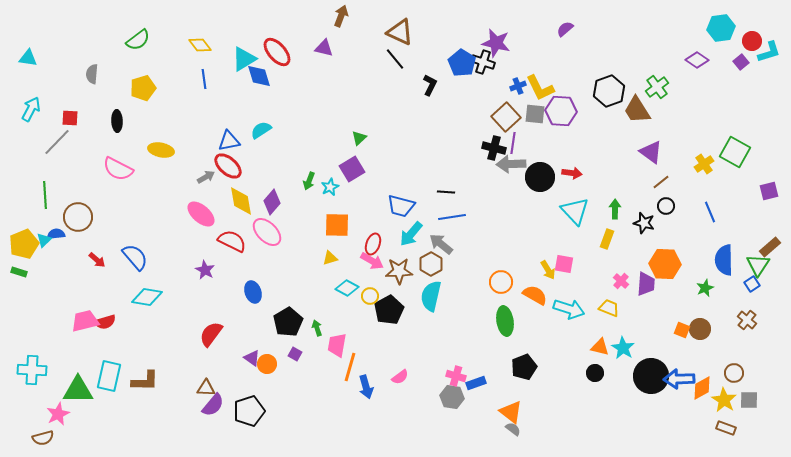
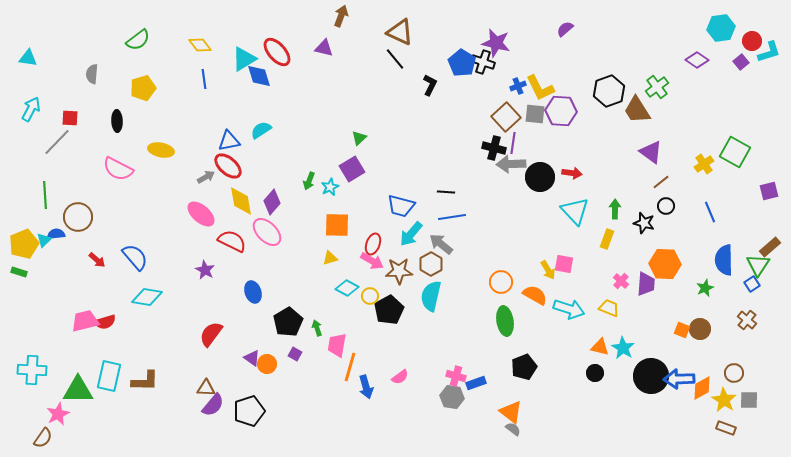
brown semicircle at (43, 438): rotated 40 degrees counterclockwise
